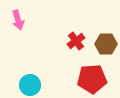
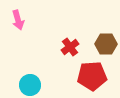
red cross: moved 6 px left, 6 px down
red pentagon: moved 3 px up
